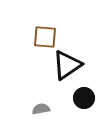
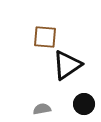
black circle: moved 6 px down
gray semicircle: moved 1 px right
